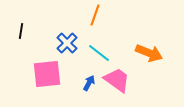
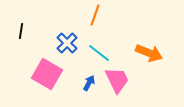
pink square: rotated 36 degrees clockwise
pink trapezoid: rotated 28 degrees clockwise
